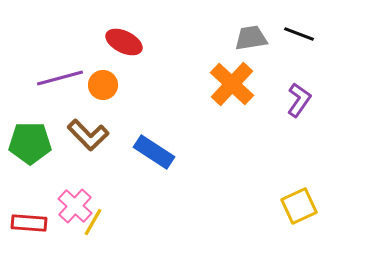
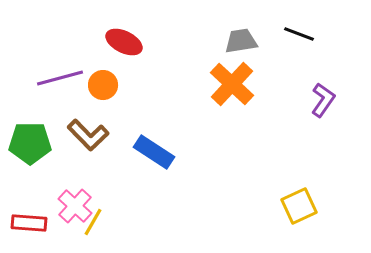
gray trapezoid: moved 10 px left, 3 px down
purple L-shape: moved 24 px right
